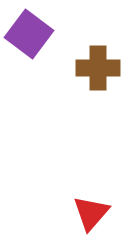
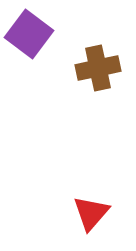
brown cross: rotated 12 degrees counterclockwise
